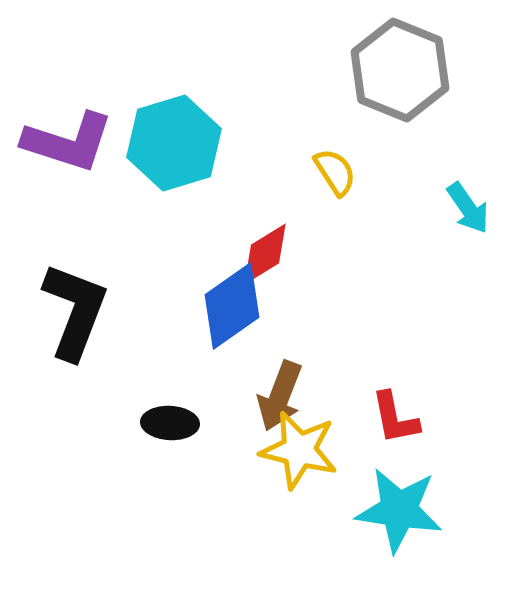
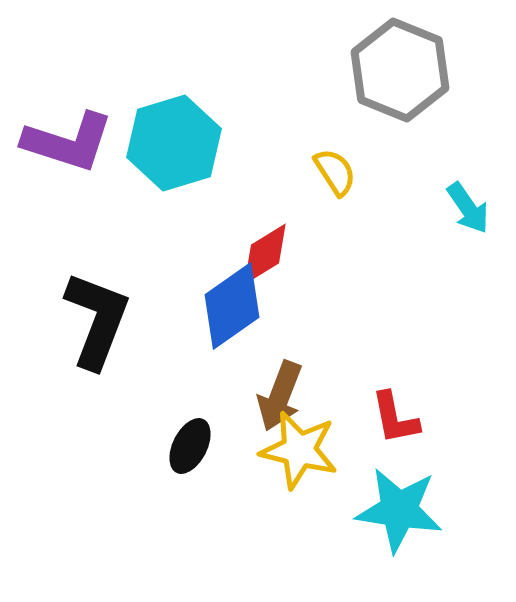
black L-shape: moved 22 px right, 9 px down
black ellipse: moved 20 px right, 23 px down; rotated 66 degrees counterclockwise
